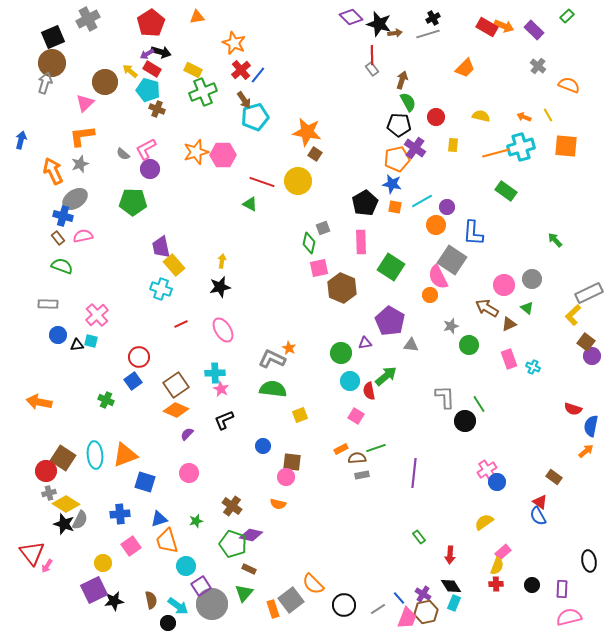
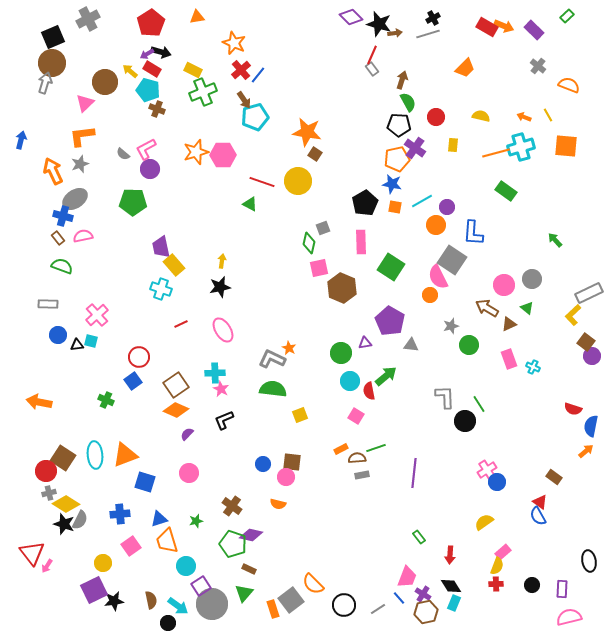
red line at (372, 55): rotated 24 degrees clockwise
blue circle at (263, 446): moved 18 px down
pink trapezoid at (407, 618): moved 41 px up
